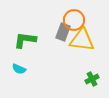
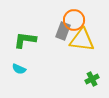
gray rectangle: moved 1 px up
